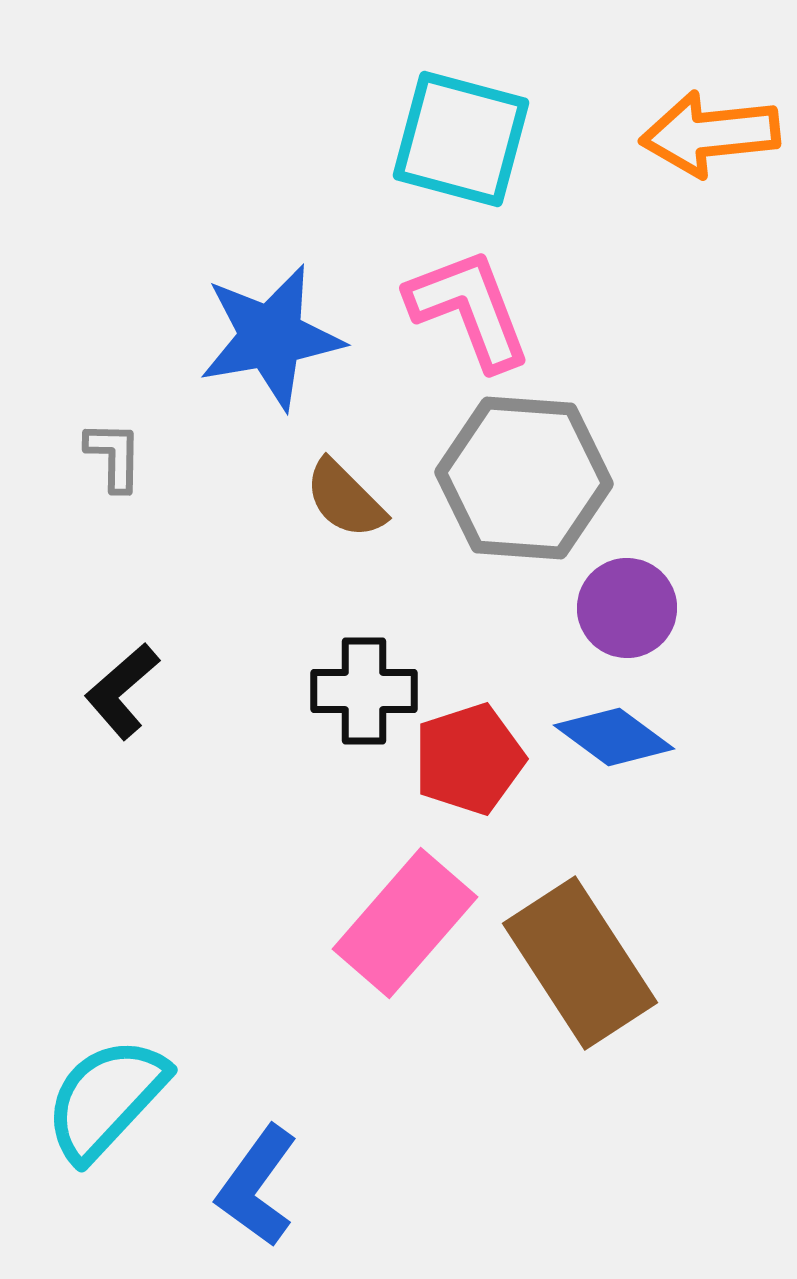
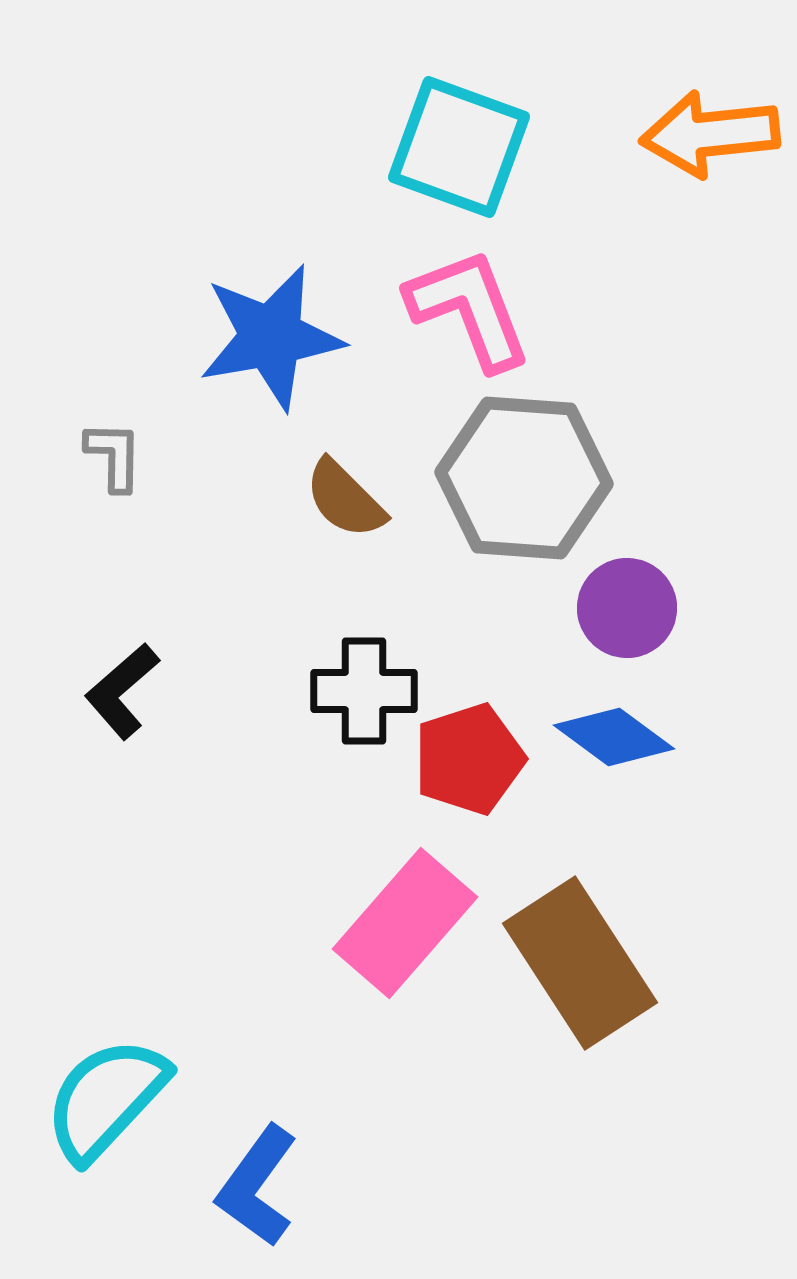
cyan square: moved 2 px left, 8 px down; rotated 5 degrees clockwise
